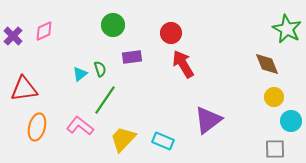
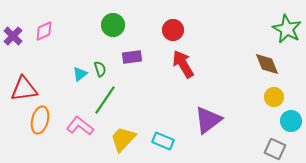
red circle: moved 2 px right, 3 px up
orange ellipse: moved 3 px right, 7 px up
gray square: rotated 25 degrees clockwise
